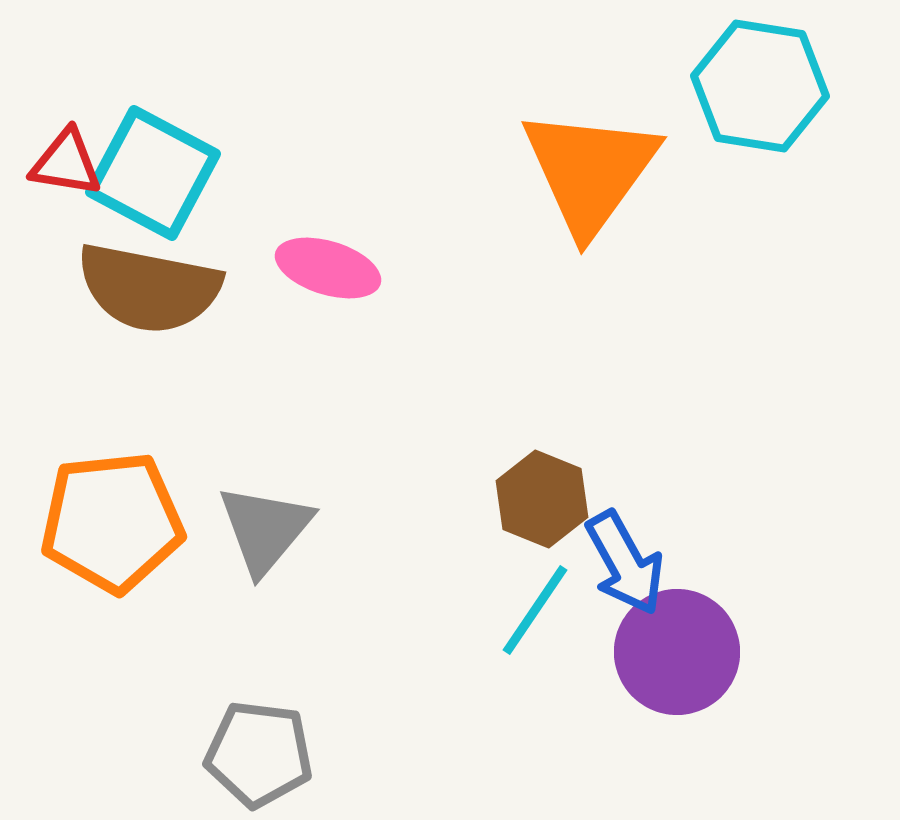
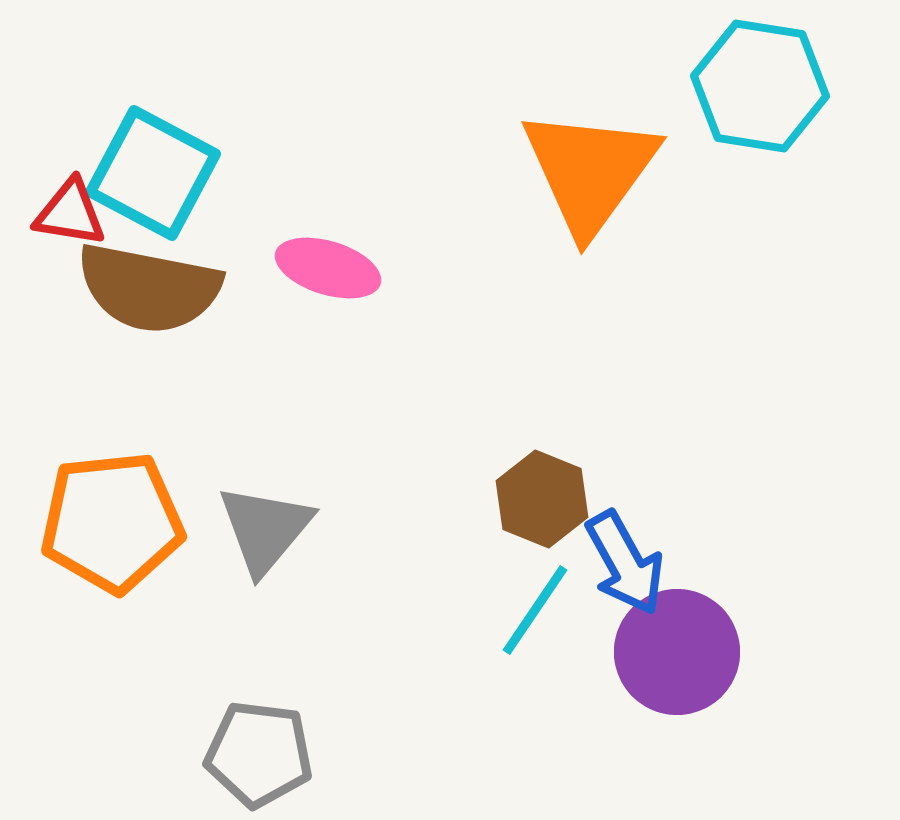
red triangle: moved 4 px right, 50 px down
